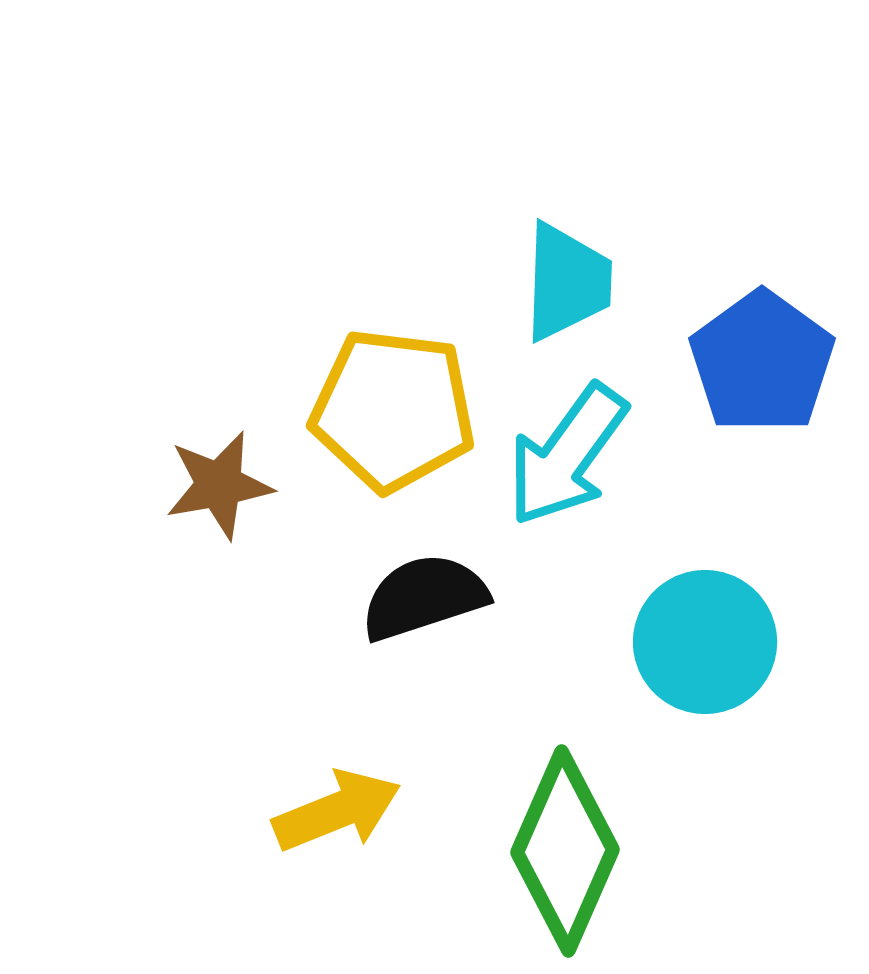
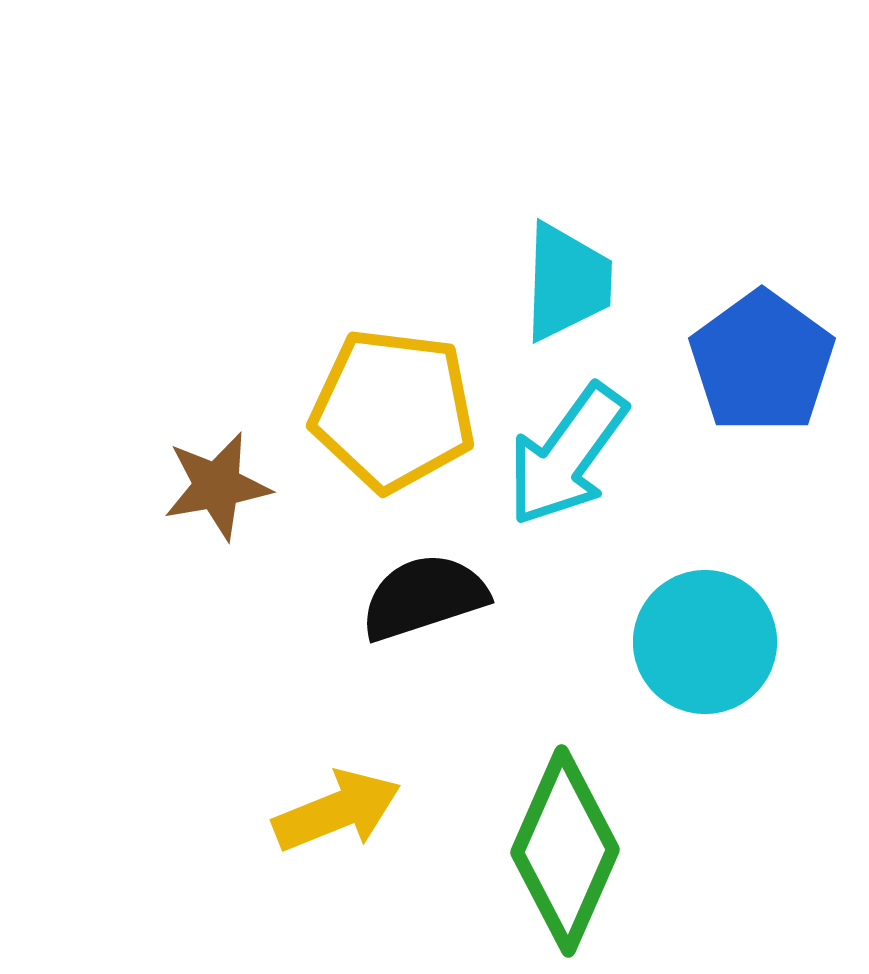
brown star: moved 2 px left, 1 px down
